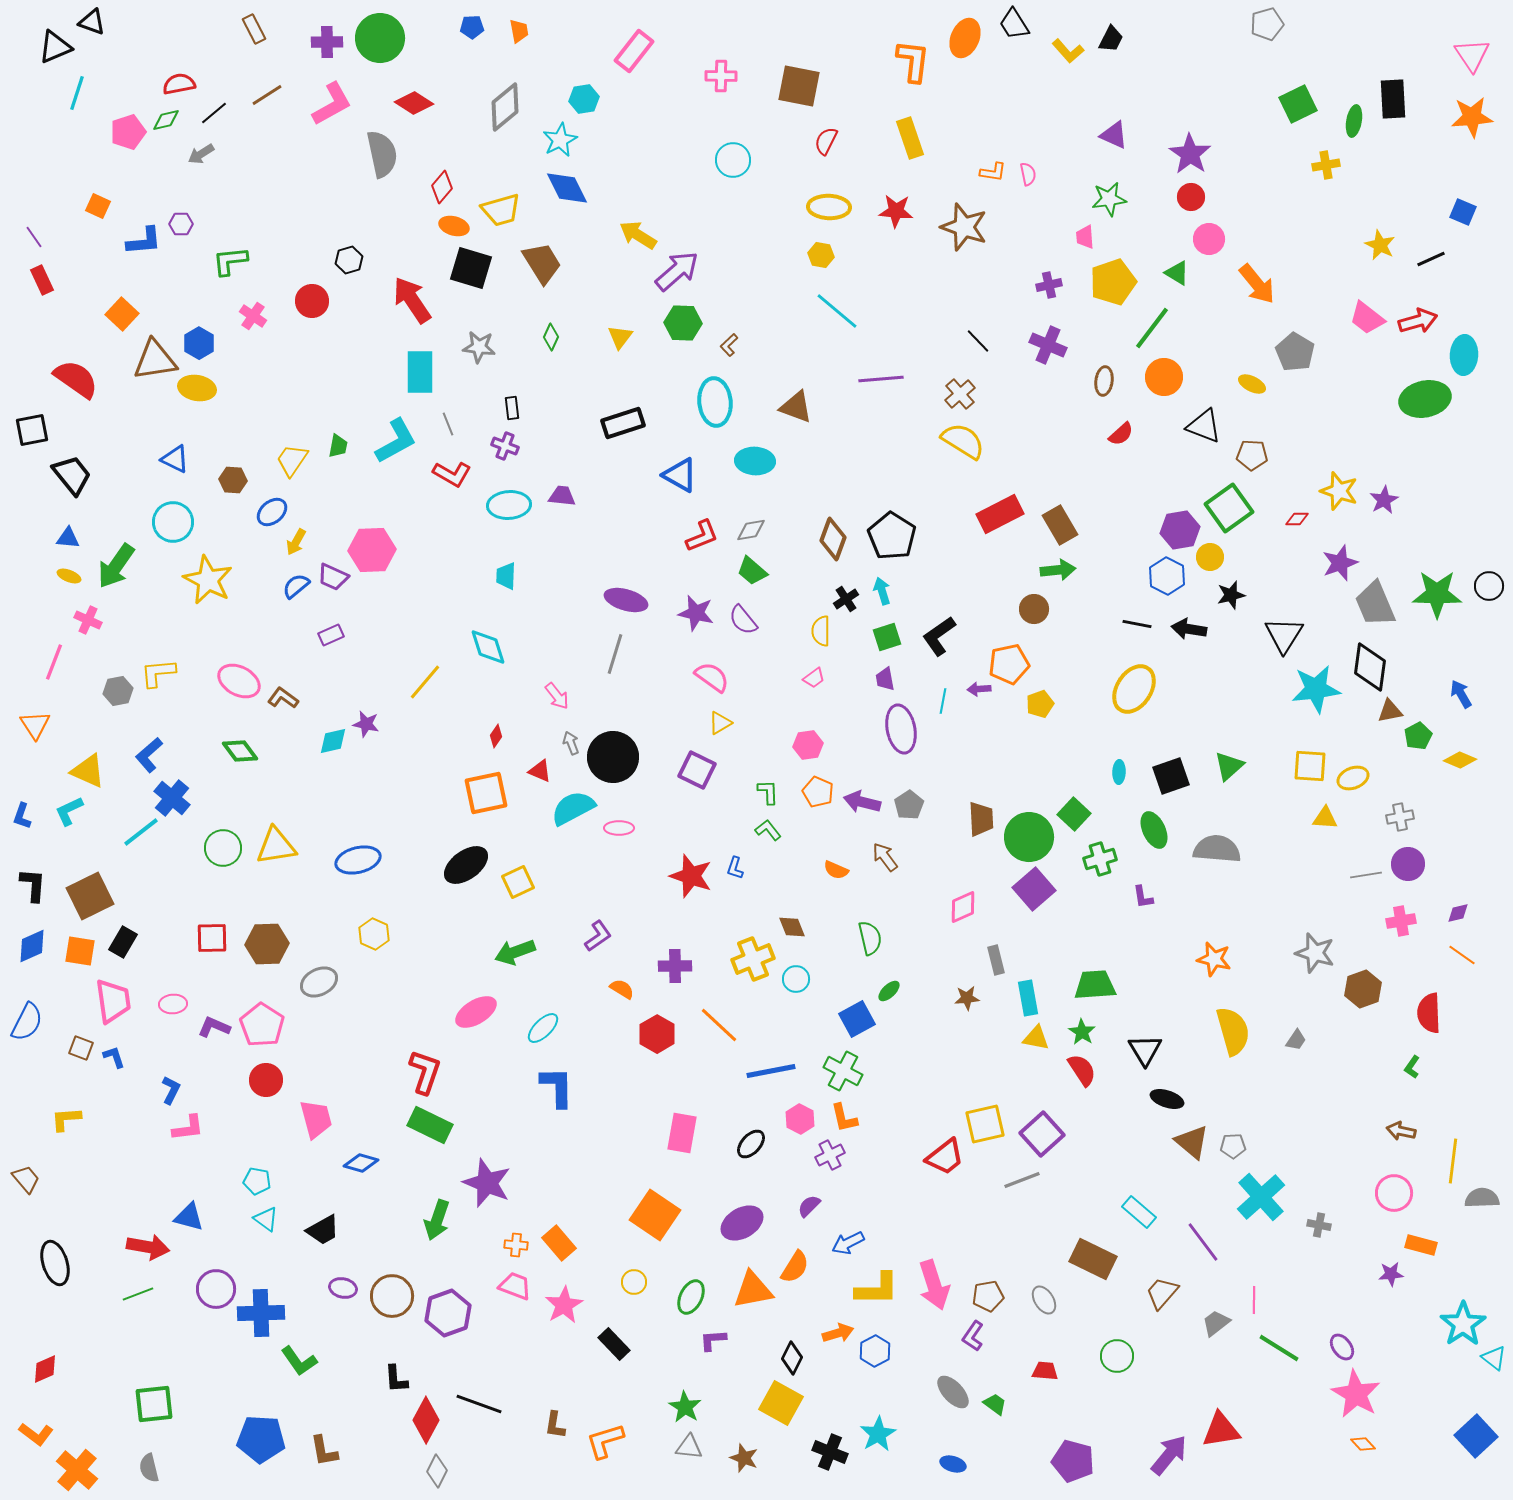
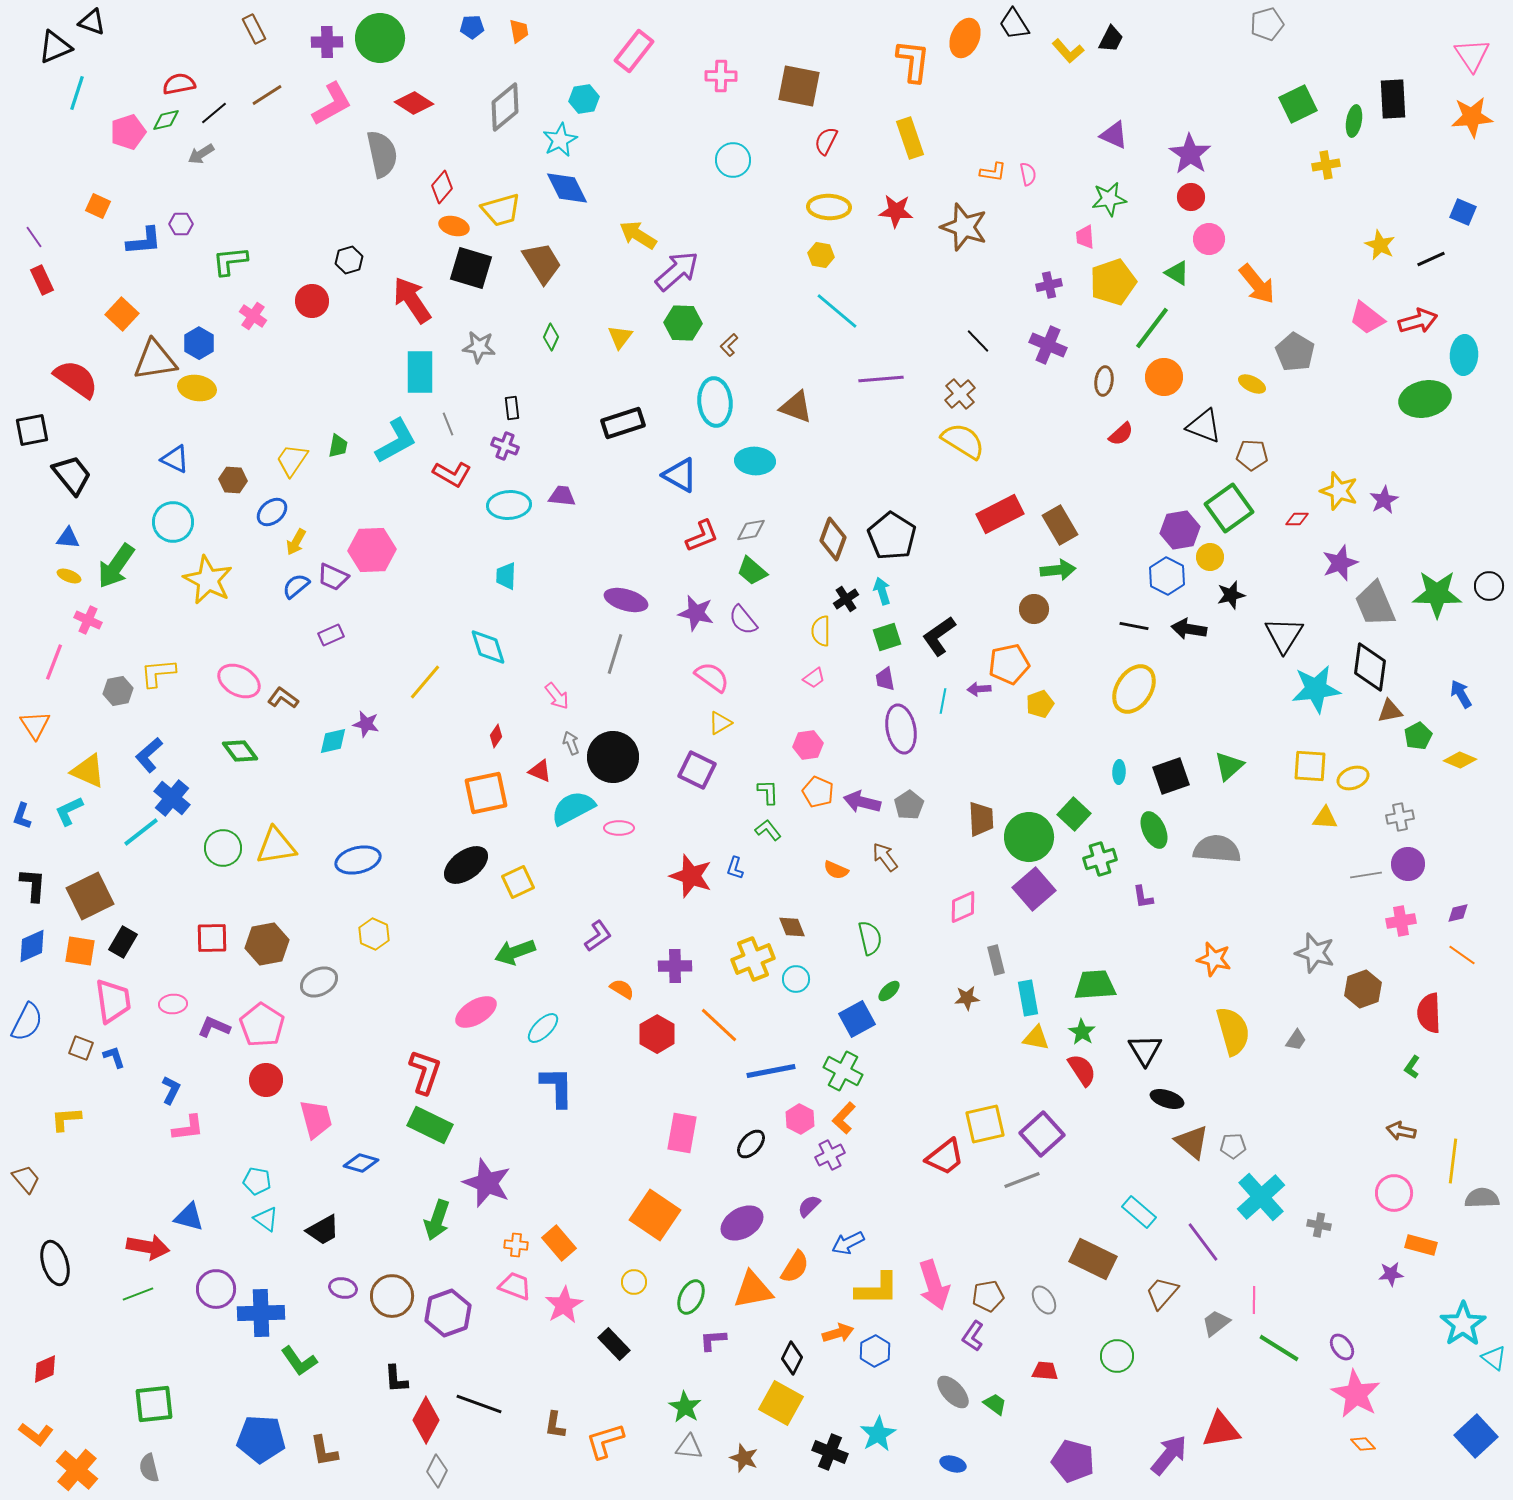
black line at (1137, 624): moved 3 px left, 2 px down
brown hexagon at (267, 944): rotated 9 degrees counterclockwise
orange L-shape at (844, 1118): rotated 56 degrees clockwise
